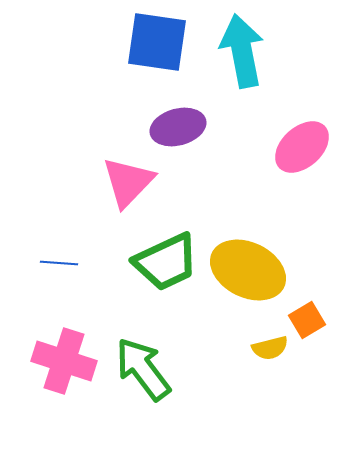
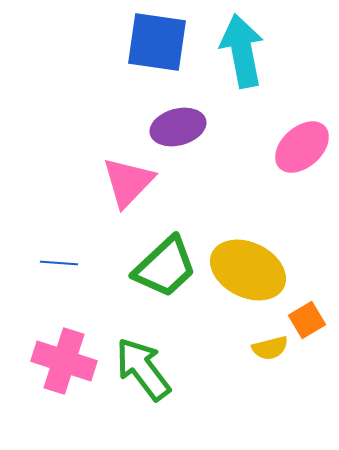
green trapezoid: moved 1 px left, 5 px down; rotated 18 degrees counterclockwise
